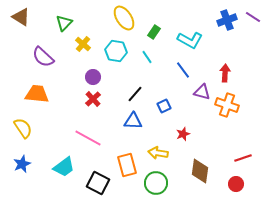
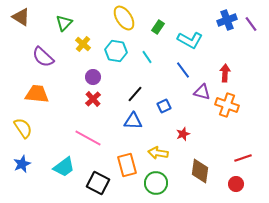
purple line: moved 2 px left, 7 px down; rotated 21 degrees clockwise
green rectangle: moved 4 px right, 5 px up
